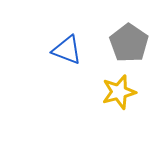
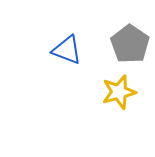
gray pentagon: moved 1 px right, 1 px down
